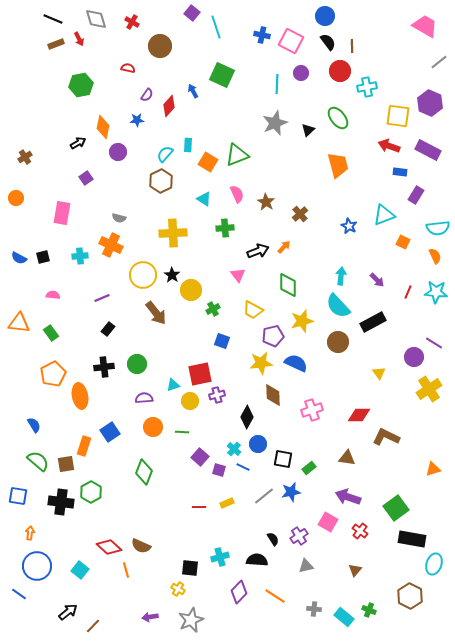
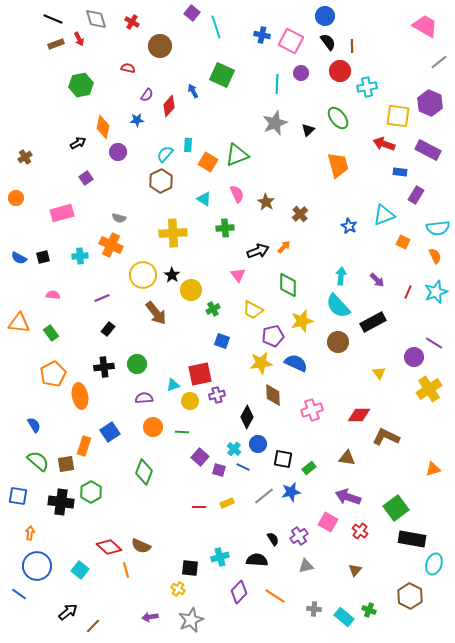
red arrow at (389, 146): moved 5 px left, 2 px up
pink rectangle at (62, 213): rotated 65 degrees clockwise
cyan star at (436, 292): rotated 25 degrees counterclockwise
